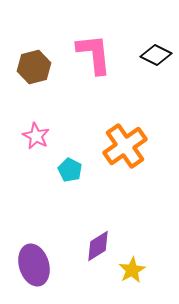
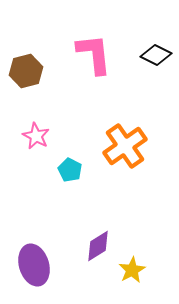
brown hexagon: moved 8 px left, 4 px down
